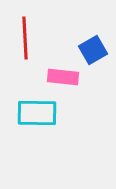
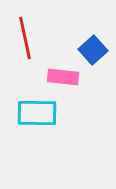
red line: rotated 9 degrees counterclockwise
blue square: rotated 12 degrees counterclockwise
